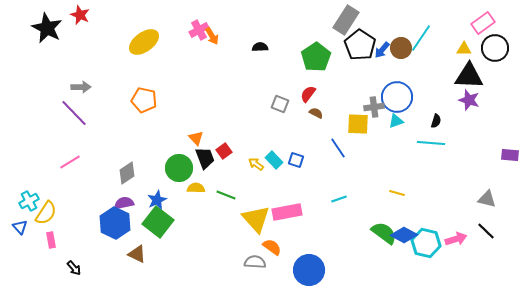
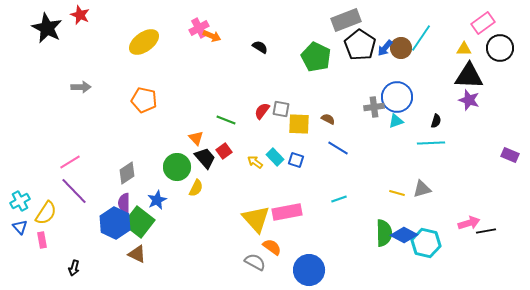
gray rectangle at (346, 20): rotated 36 degrees clockwise
pink cross at (199, 30): moved 2 px up
orange arrow at (212, 36): rotated 36 degrees counterclockwise
black semicircle at (260, 47): rotated 35 degrees clockwise
black circle at (495, 48): moved 5 px right
blue arrow at (382, 50): moved 3 px right, 2 px up
green pentagon at (316, 57): rotated 12 degrees counterclockwise
red semicircle at (308, 94): moved 46 px left, 17 px down
gray square at (280, 104): moved 1 px right, 5 px down; rotated 12 degrees counterclockwise
purple line at (74, 113): moved 78 px down
brown semicircle at (316, 113): moved 12 px right, 6 px down
yellow square at (358, 124): moved 59 px left
cyan line at (431, 143): rotated 8 degrees counterclockwise
blue line at (338, 148): rotated 25 degrees counterclockwise
purple rectangle at (510, 155): rotated 18 degrees clockwise
black trapezoid at (205, 158): rotated 20 degrees counterclockwise
cyan rectangle at (274, 160): moved 1 px right, 3 px up
yellow arrow at (256, 164): moved 1 px left, 2 px up
green circle at (179, 168): moved 2 px left, 1 px up
yellow semicircle at (196, 188): rotated 114 degrees clockwise
green line at (226, 195): moved 75 px up
gray triangle at (487, 199): moved 65 px left, 10 px up; rotated 30 degrees counterclockwise
cyan cross at (29, 201): moved 9 px left
purple semicircle at (124, 203): rotated 78 degrees counterclockwise
green square at (158, 222): moved 19 px left
black line at (486, 231): rotated 54 degrees counterclockwise
green semicircle at (384, 233): rotated 52 degrees clockwise
pink arrow at (456, 239): moved 13 px right, 16 px up
pink rectangle at (51, 240): moved 9 px left
gray semicircle at (255, 262): rotated 25 degrees clockwise
black arrow at (74, 268): rotated 56 degrees clockwise
